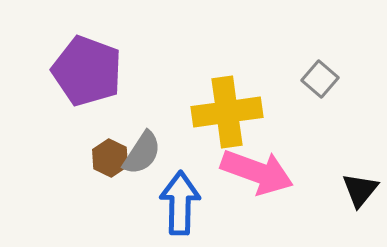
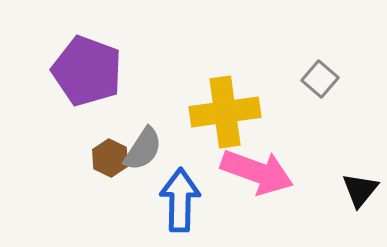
yellow cross: moved 2 px left
gray semicircle: moved 1 px right, 4 px up
blue arrow: moved 3 px up
